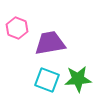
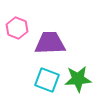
purple trapezoid: rotated 8 degrees clockwise
